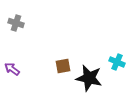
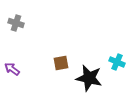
brown square: moved 2 px left, 3 px up
